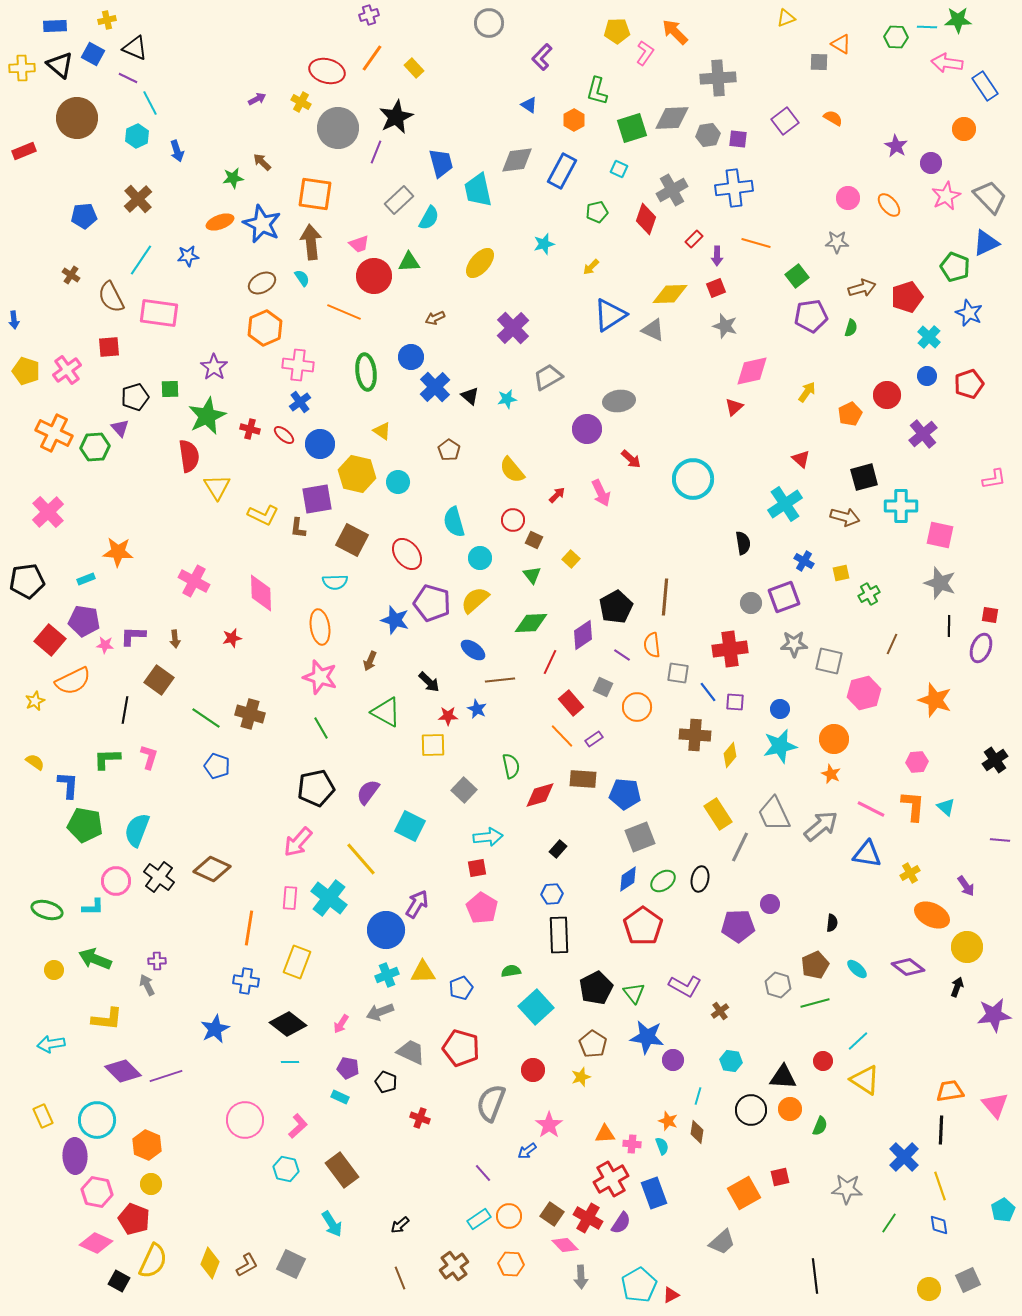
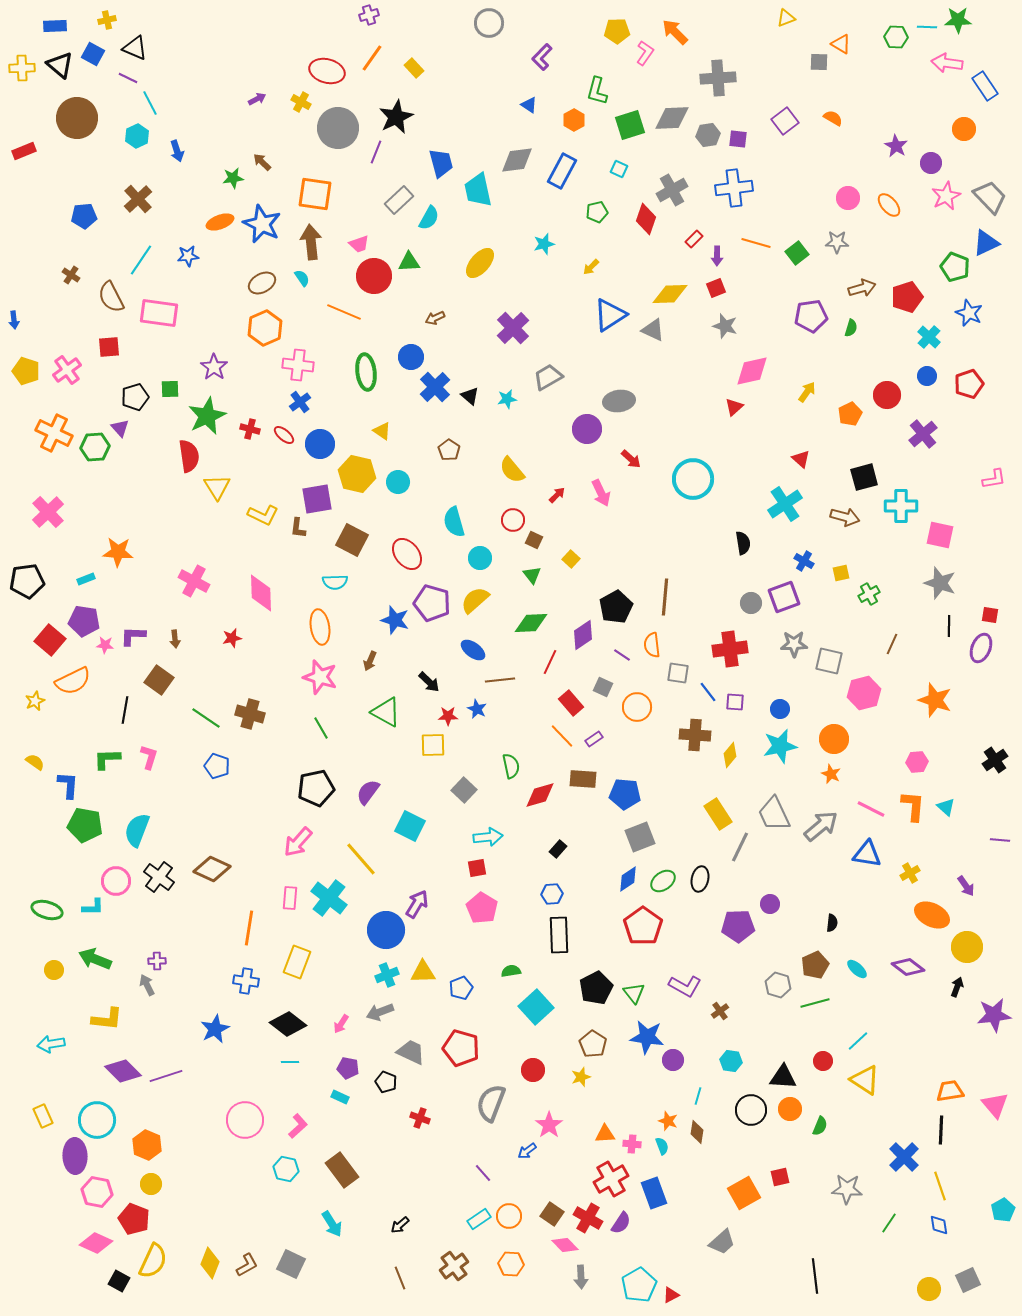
green square at (632, 128): moved 2 px left, 3 px up
green square at (797, 276): moved 23 px up
